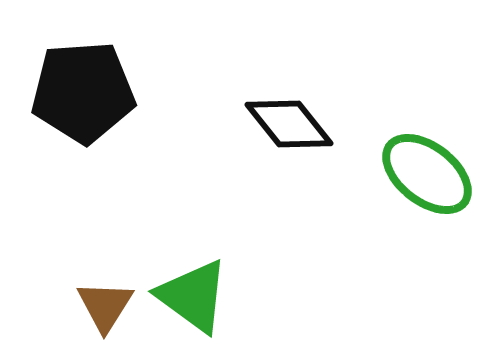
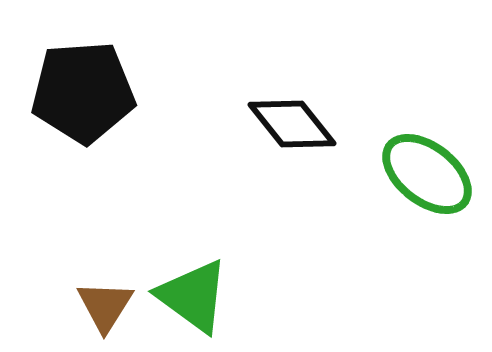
black diamond: moved 3 px right
